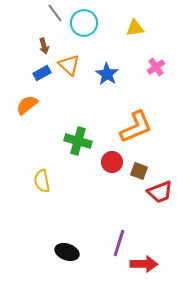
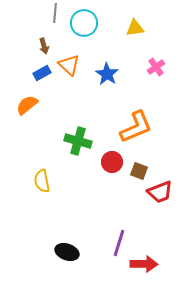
gray line: rotated 42 degrees clockwise
